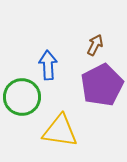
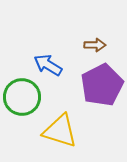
brown arrow: rotated 65 degrees clockwise
blue arrow: rotated 56 degrees counterclockwise
yellow triangle: rotated 9 degrees clockwise
